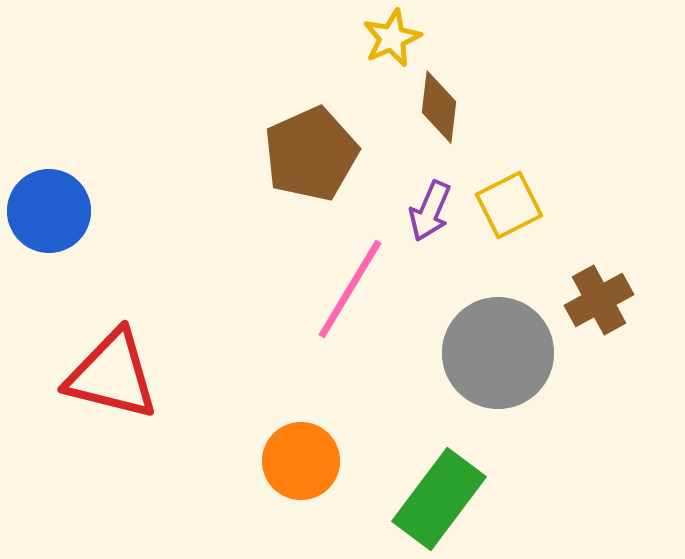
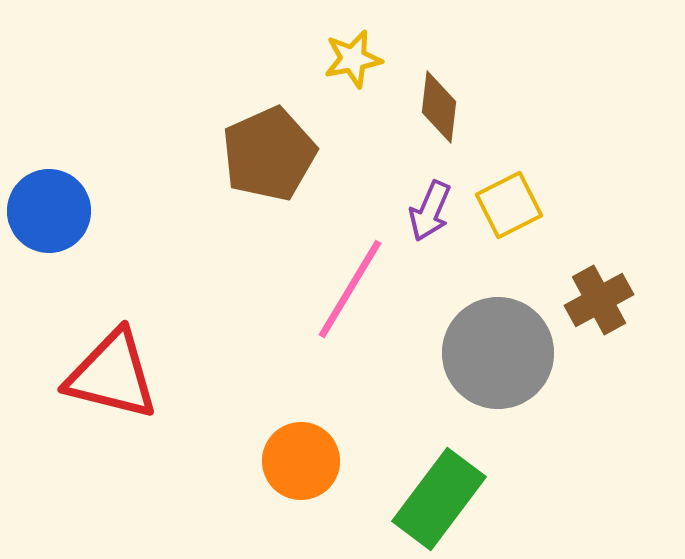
yellow star: moved 39 px left, 21 px down; rotated 12 degrees clockwise
brown pentagon: moved 42 px left
